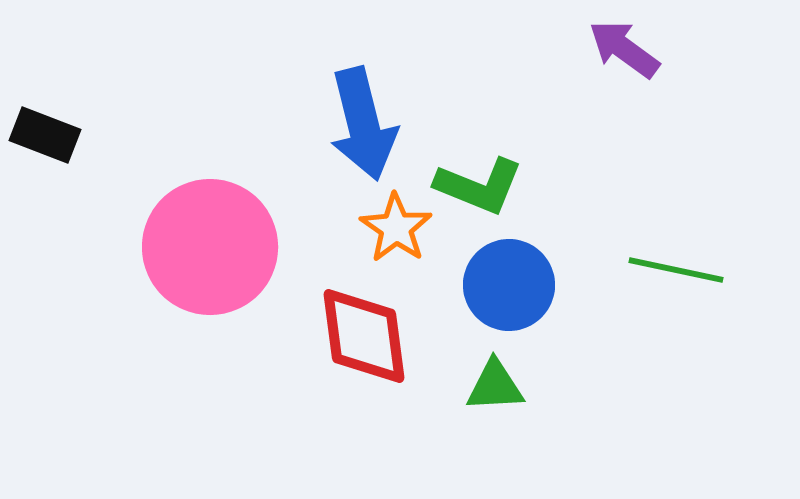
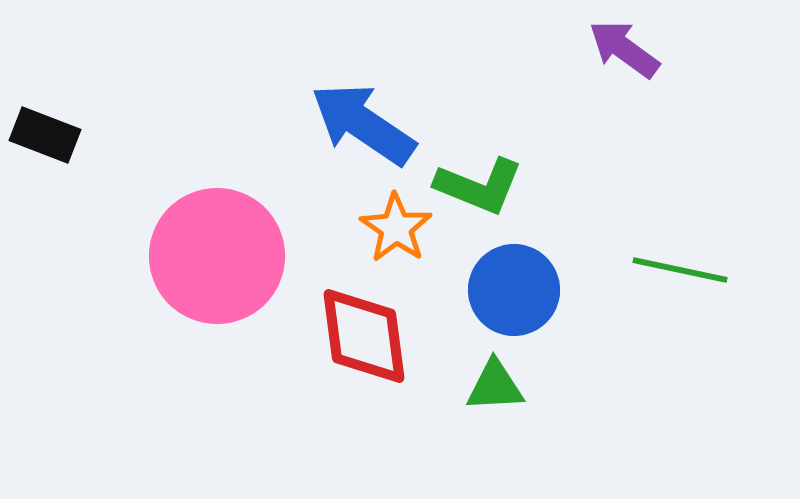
blue arrow: rotated 138 degrees clockwise
pink circle: moved 7 px right, 9 px down
green line: moved 4 px right
blue circle: moved 5 px right, 5 px down
